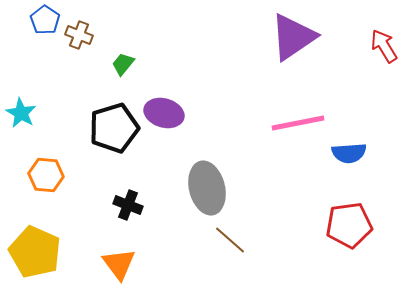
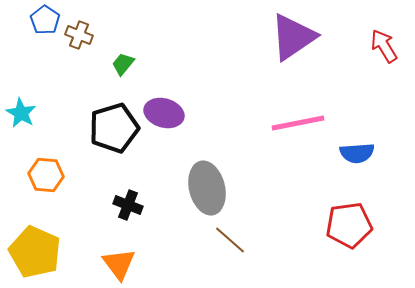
blue semicircle: moved 8 px right
